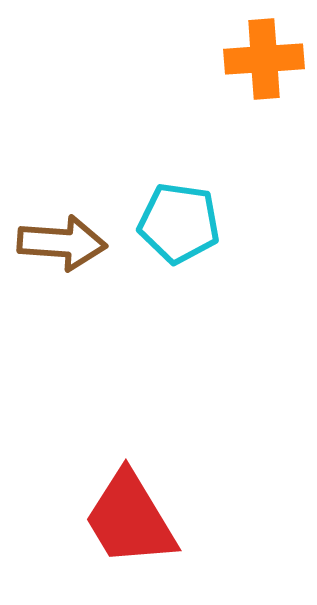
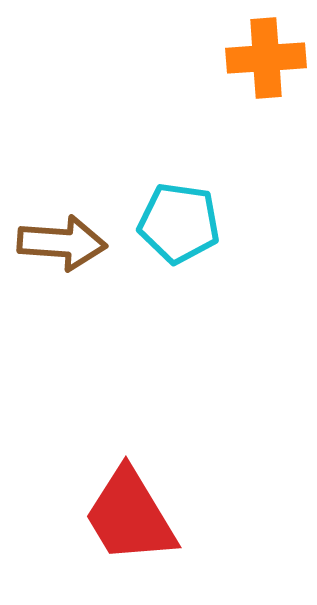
orange cross: moved 2 px right, 1 px up
red trapezoid: moved 3 px up
